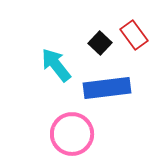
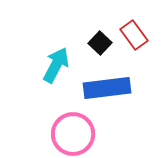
cyan arrow: rotated 66 degrees clockwise
pink circle: moved 1 px right
